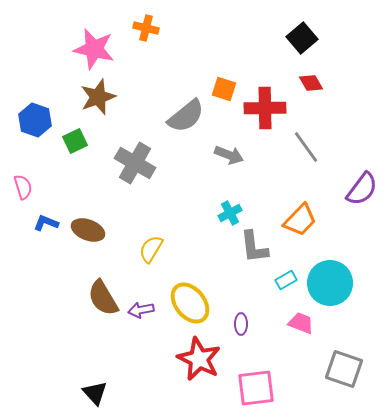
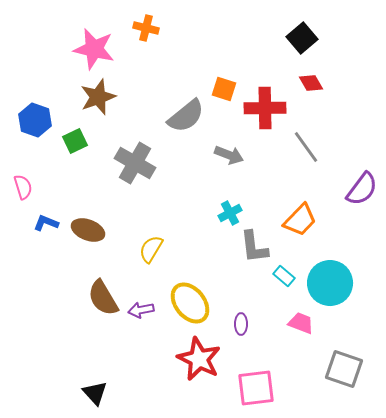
cyan rectangle: moved 2 px left, 4 px up; rotated 70 degrees clockwise
